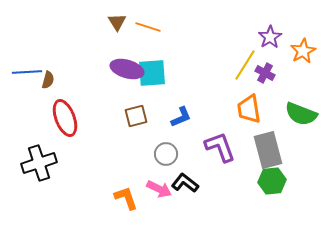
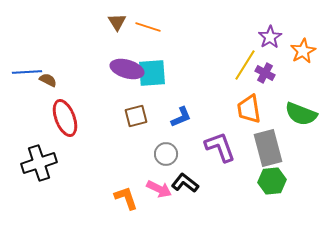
brown semicircle: rotated 78 degrees counterclockwise
gray rectangle: moved 2 px up
